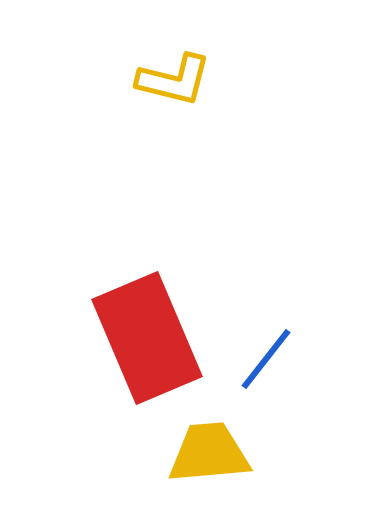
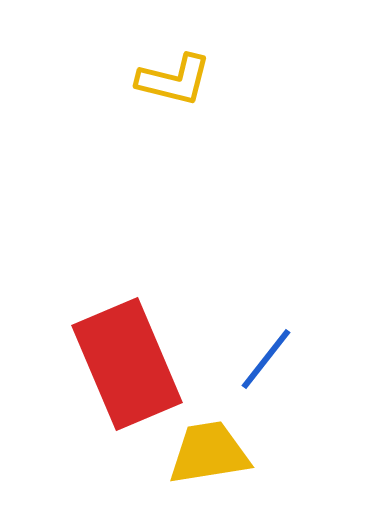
red rectangle: moved 20 px left, 26 px down
yellow trapezoid: rotated 4 degrees counterclockwise
